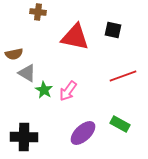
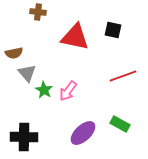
brown semicircle: moved 1 px up
gray triangle: rotated 18 degrees clockwise
